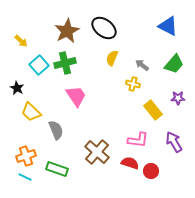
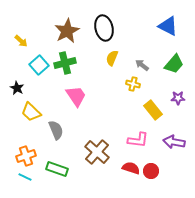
black ellipse: rotated 40 degrees clockwise
purple arrow: rotated 50 degrees counterclockwise
red semicircle: moved 1 px right, 5 px down
